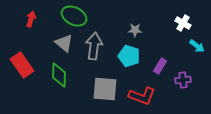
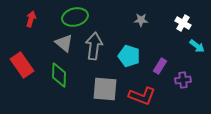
green ellipse: moved 1 px right, 1 px down; rotated 40 degrees counterclockwise
gray star: moved 6 px right, 10 px up
